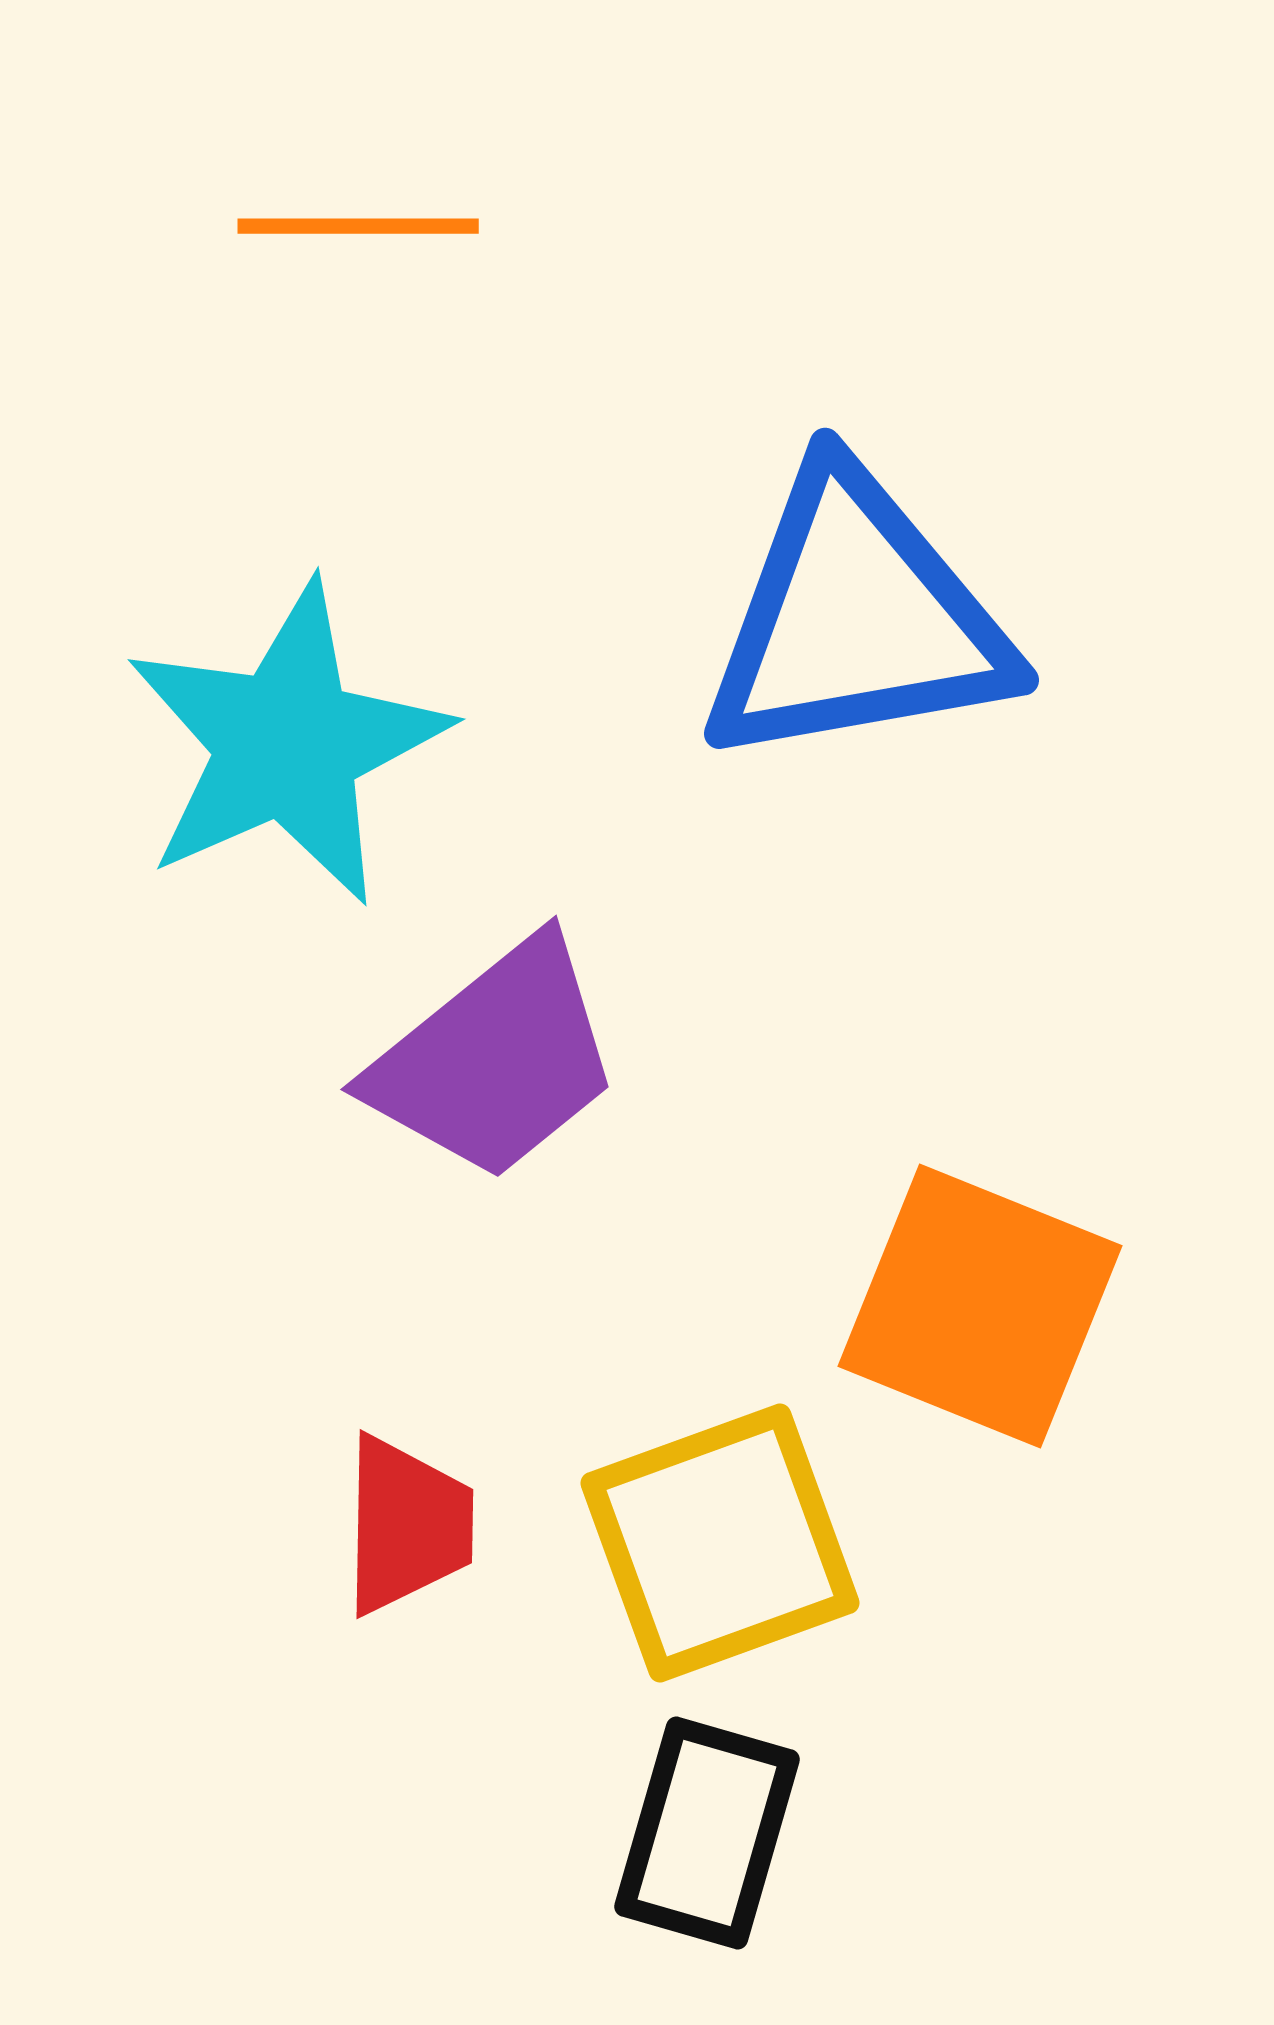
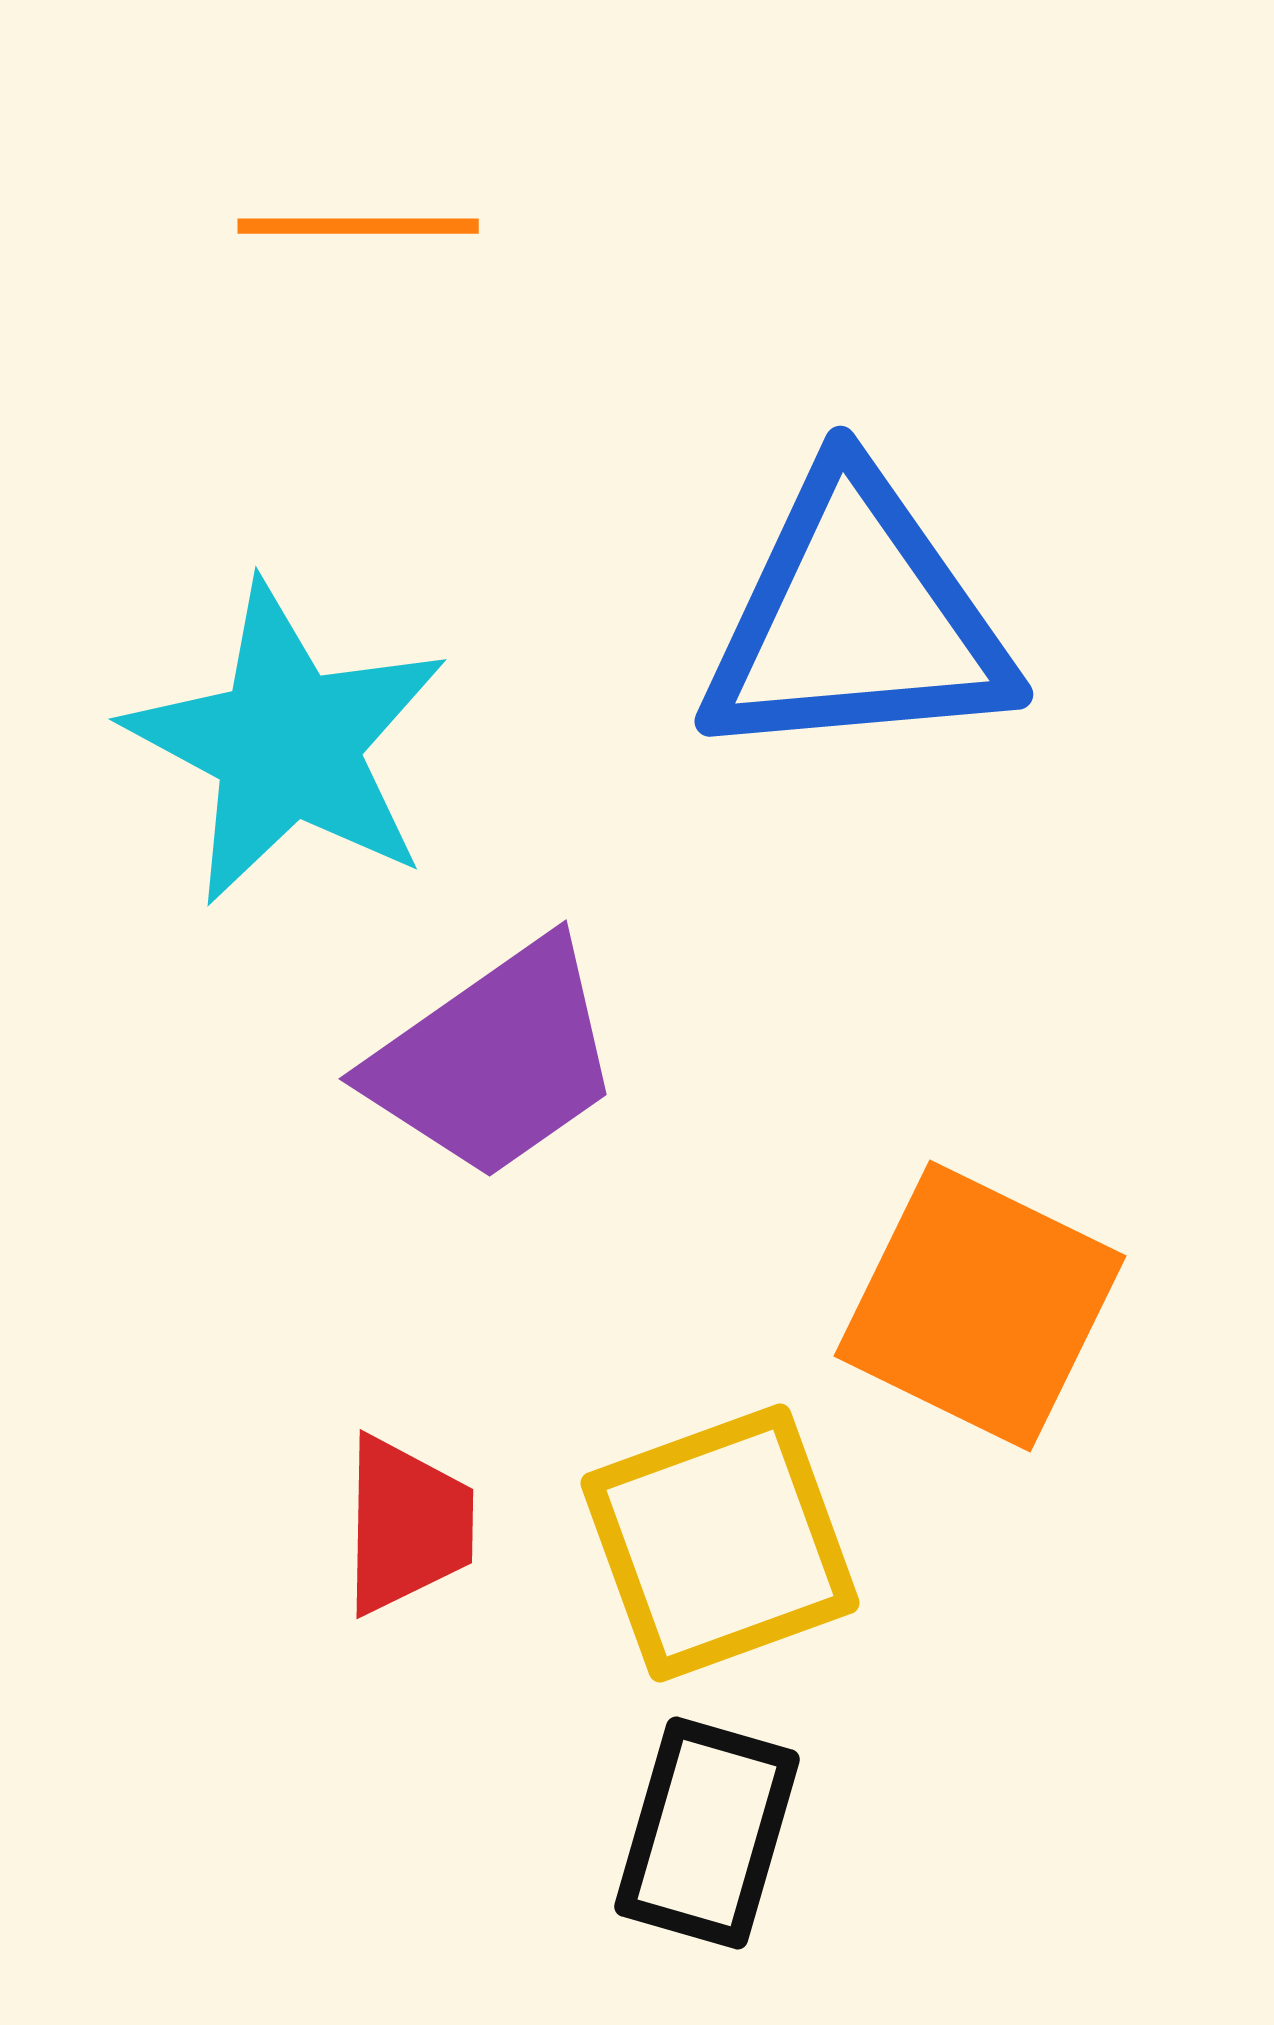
blue triangle: rotated 5 degrees clockwise
cyan star: rotated 20 degrees counterclockwise
purple trapezoid: rotated 4 degrees clockwise
orange square: rotated 4 degrees clockwise
